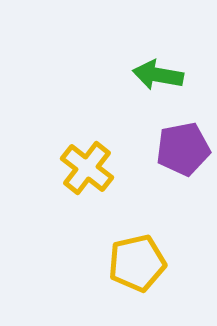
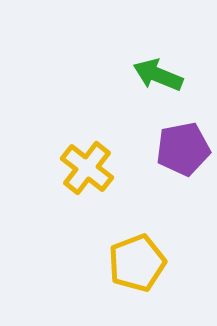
green arrow: rotated 12 degrees clockwise
yellow pentagon: rotated 8 degrees counterclockwise
